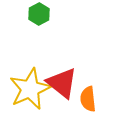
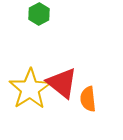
yellow star: rotated 9 degrees counterclockwise
